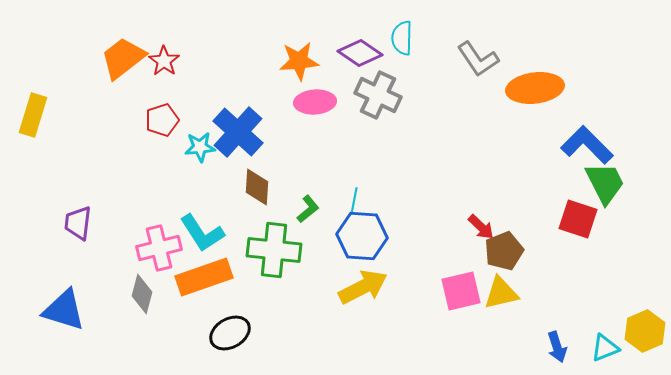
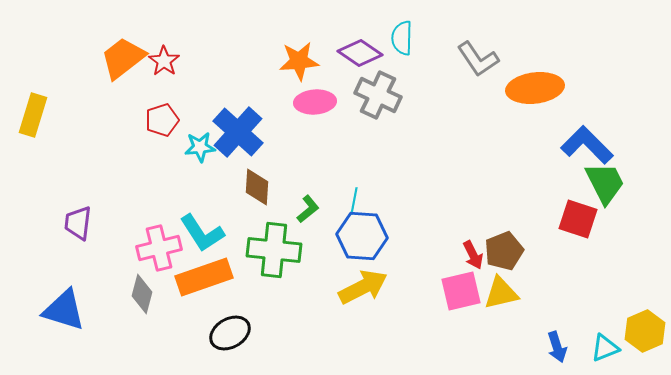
red arrow: moved 8 px left, 28 px down; rotated 20 degrees clockwise
